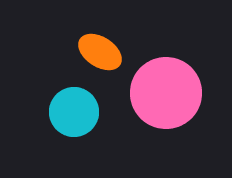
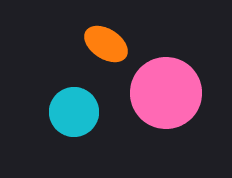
orange ellipse: moved 6 px right, 8 px up
